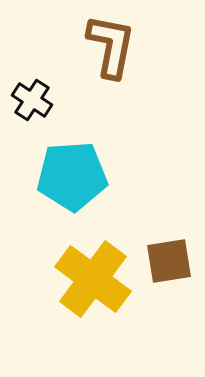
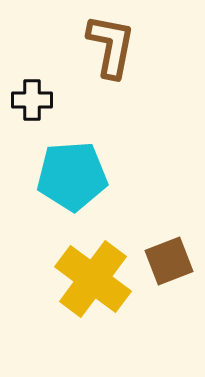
black cross: rotated 33 degrees counterclockwise
brown square: rotated 12 degrees counterclockwise
